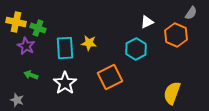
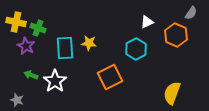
white star: moved 10 px left, 2 px up
